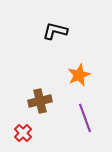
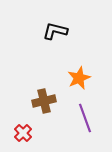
orange star: moved 3 px down
brown cross: moved 4 px right
